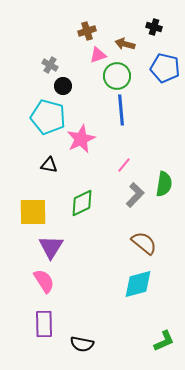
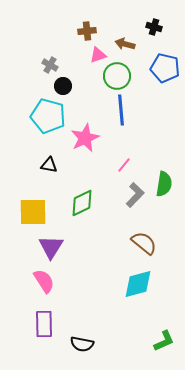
brown cross: rotated 12 degrees clockwise
cyan pentagon: moved 1 px up
pink star: moved 4 px right, 1 px up
